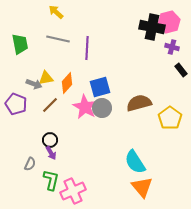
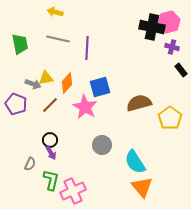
yellow arrow: moved 1 px left; rotated 28 degrees counterclockwise
gray arrow: moved 1 px left
gray circle: moved 37 px down
